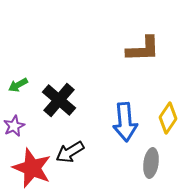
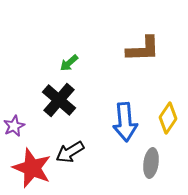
green arrow: moved 51 px right, 22 px up; rotated 12 degrees counterclockwise
